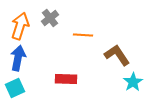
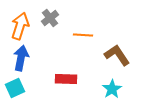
blue arrow: moved 3 px right
cyan star: moved 21 px left, 7 px down
